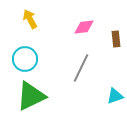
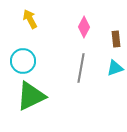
pink diamond: rotated 55 degrees counterclockwise
cyan circle: moved 2 px left, 2 px down
gray line: rotated 16 degrees counterclockwise
cyan triangle: moved 28 px up
